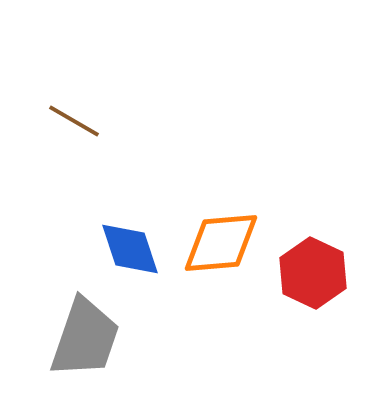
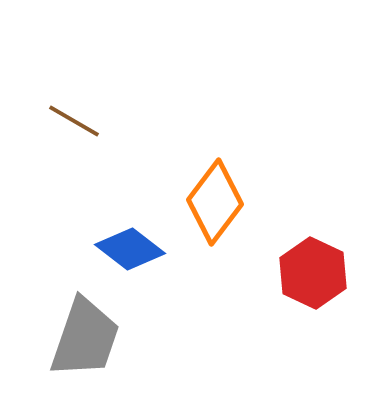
orange diamond: moved 6 px left, 41 px up; rotated 48 degrees counterclockwise
blue diamond: rotated 34 degrees counterclockwise
